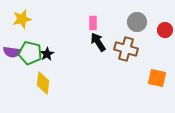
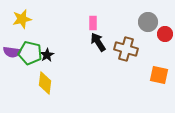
gray circle: moved 11 px right
red circle: moved 4 px down
black star: moved 1 px down
orange square: moved 2 px right, 3 px up
yellow diamond: moved 2 px right
